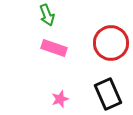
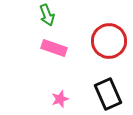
red circle: moved 2 px left, 2 px up
